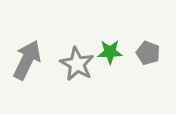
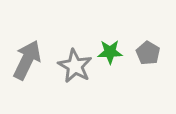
gray pentagon: rotated 10 degrees clockwise
gray star: moved 2 px left, 2 px down
